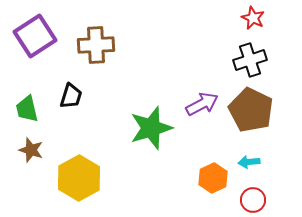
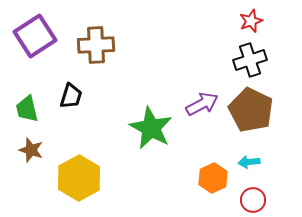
red star: moved 2 px left, 3 px down; rotated 25 degrees clockwise
green star: rotated 27 degrees counterclockwise
